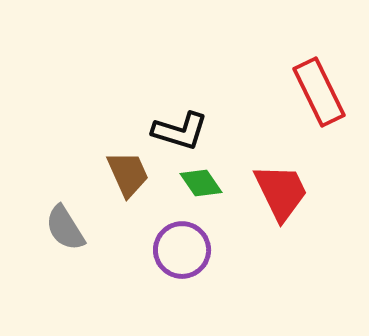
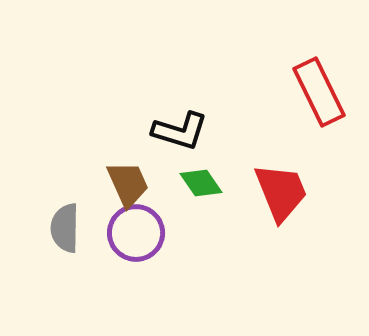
brown trapezoid: moved 10 px down
red trapezoid: rotated 4 degrees clockwise
gray semicircle: rotated 33 degrees clockwise
purple circle: moved 46 px left, 17 px up
